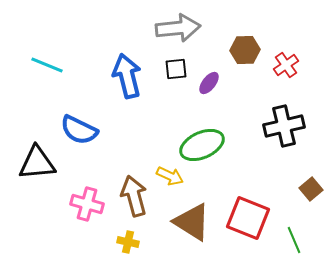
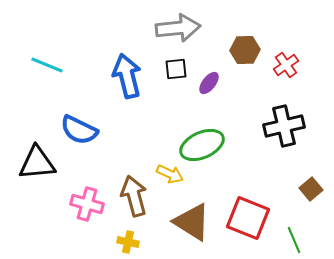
yellow arrow: moved 2 px up
